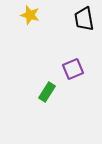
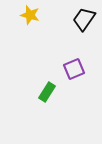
black trapezoid: rotated 45 degrees clockwise
purple square: moved 1 px right
